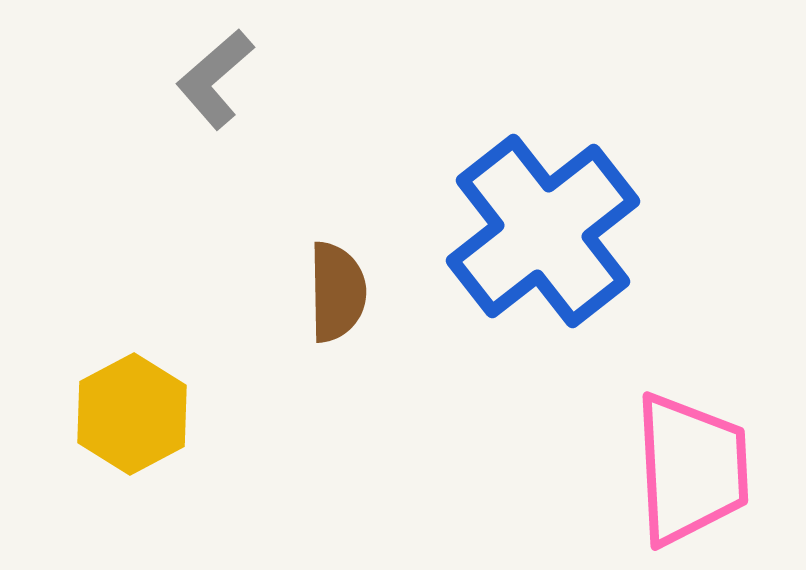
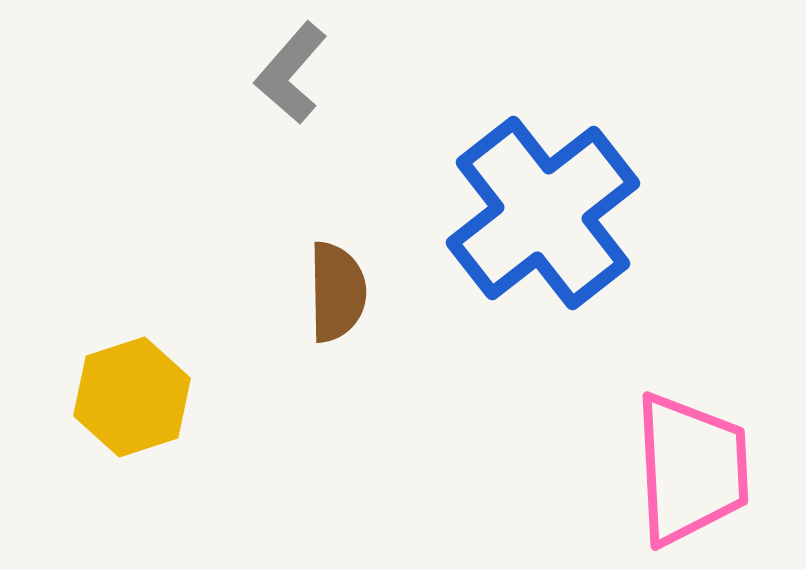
gray L-shape: moved 76 px right, 6 px up; rotated 8 degrees counterclockwise
blue cross: moved 18 px up
yellow hexagon: moved 17 px up; rotated 10 degrees clockwise
